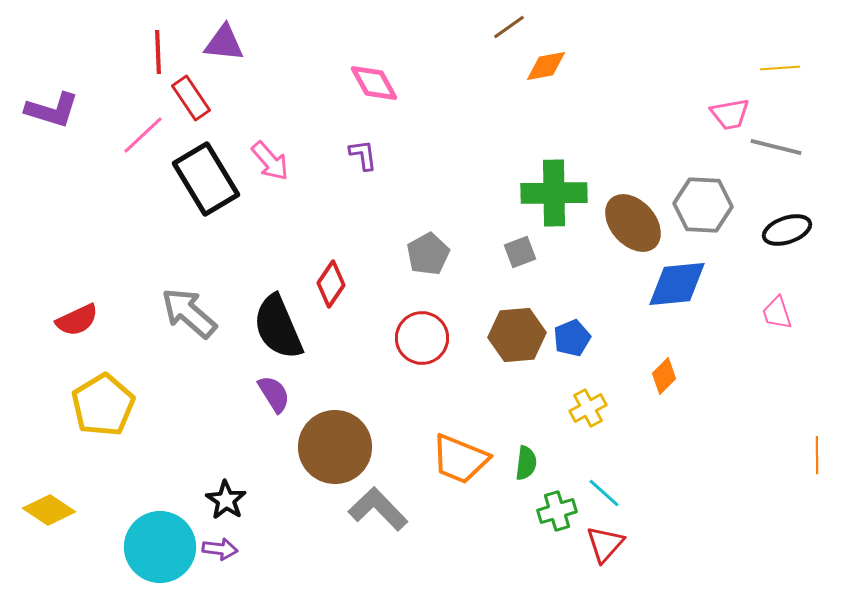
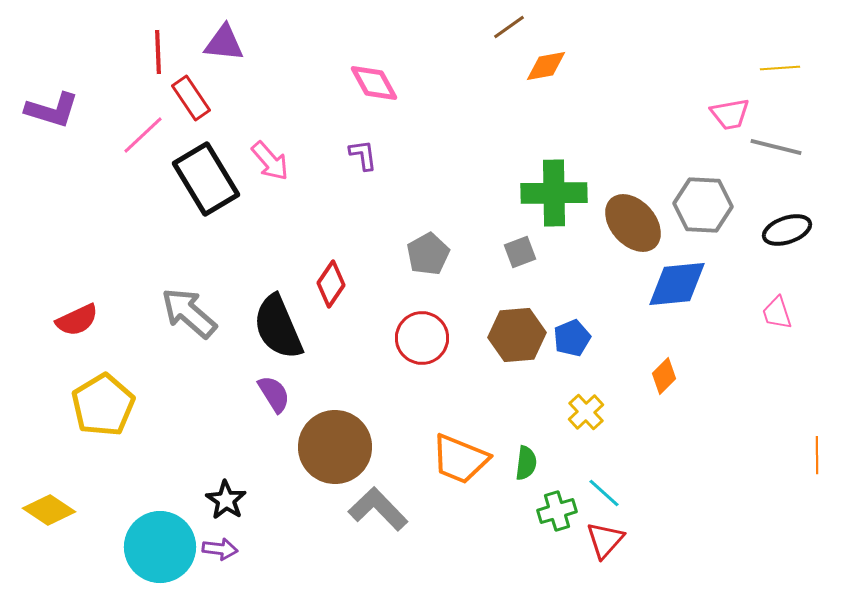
yellow cross at (588, 408): moved 2 px left, 4 px down; rotated 15 degrees counterclockwise
red triangle at (605, 544): moved 4 px up
